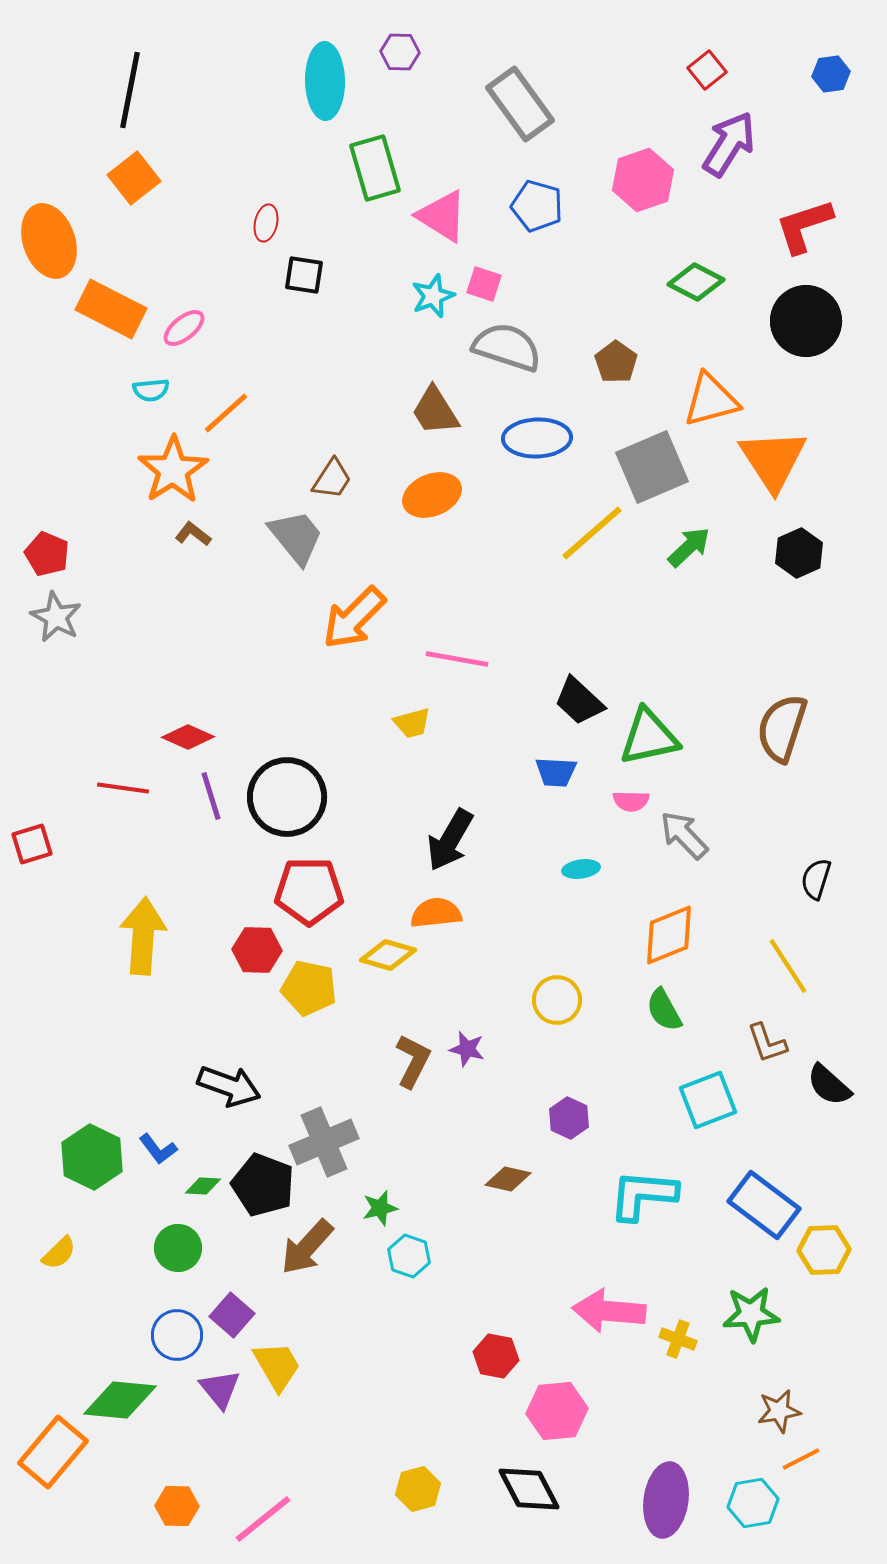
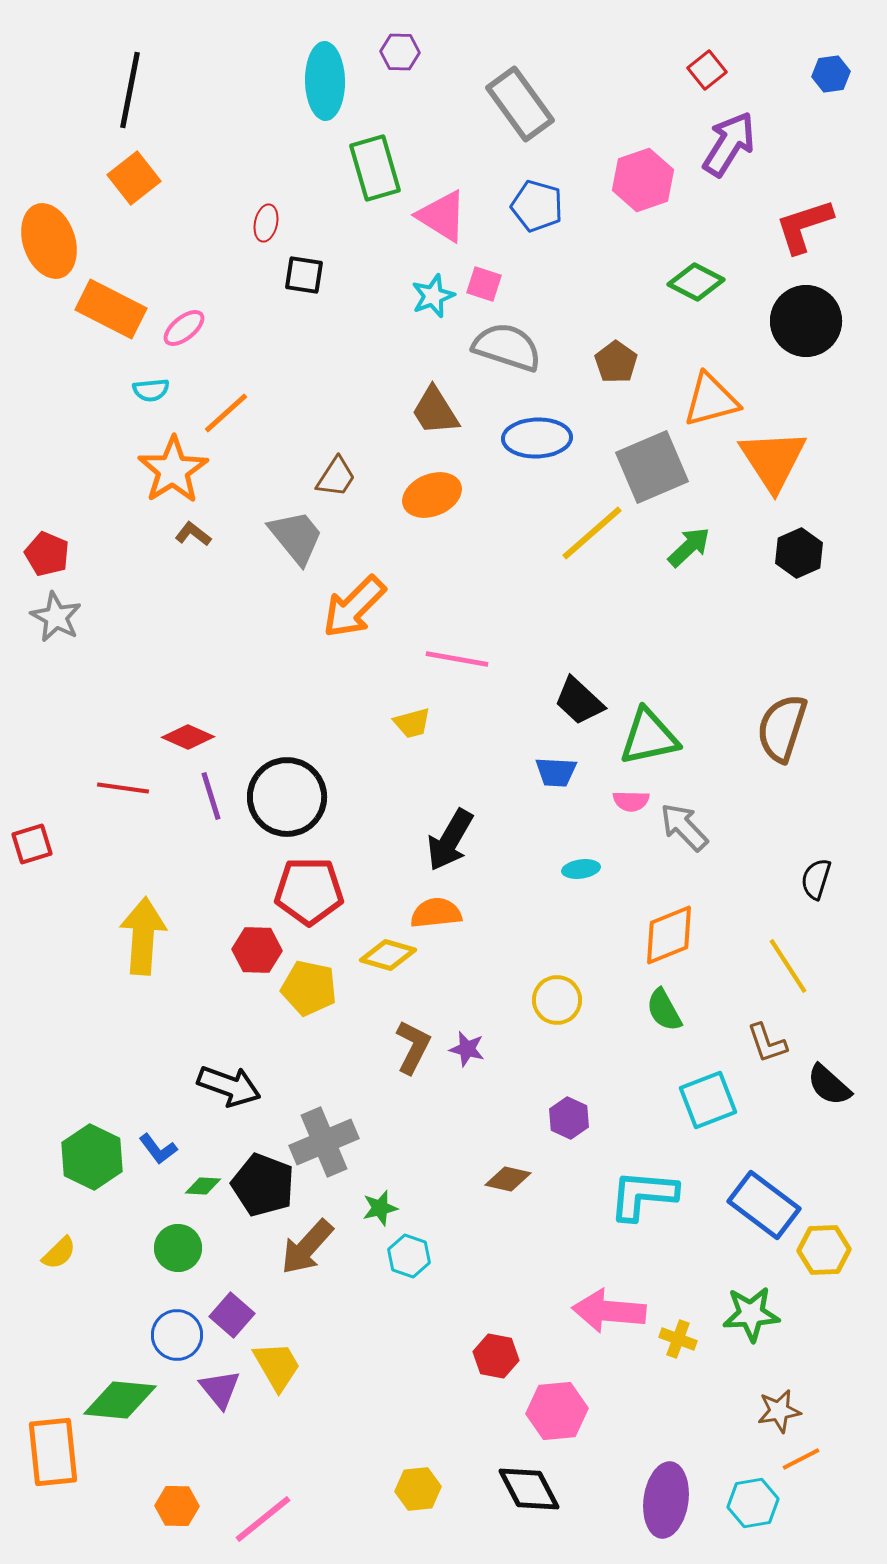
brown trapezoid at (332, 479): moved 4 px right, 2 px up
orange arrow at (354, 618): moved 11 px up
gray arrow at (684, 835): moved 8 px up
brown L-shape at (413, 1061): moved 14 px up
orange rectangle at (53, 1452): rotated 46 degrees counterclockwise
yellow hexagon at (418, 1489): rotated 9 degrees clockwise
